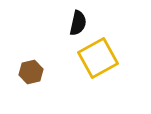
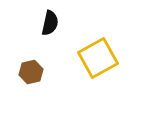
black semicircle: moved 28 px left
